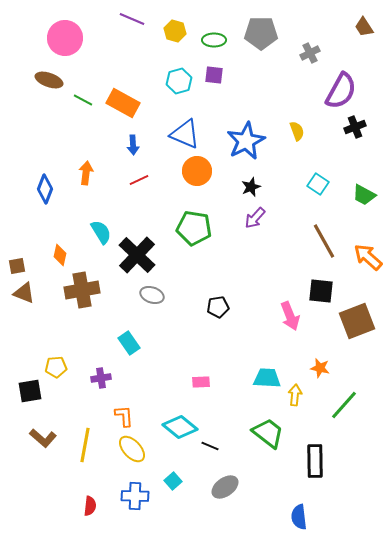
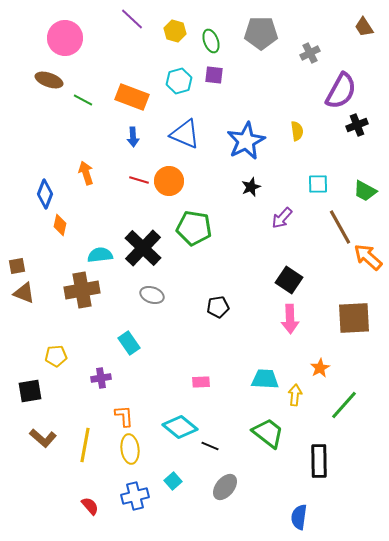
purple line at (132, 19): rotated 20 degrees clockwise
green ellipse at (214, 40): moved 3 px left, 1 px down; rotated 70 degrees clockwise
orange rectangle at (123, 103): moved 9 px right, 6 px up; rotated 8 degrees counterclockwise
black cross at (355, 127): moved 2 px right, 2 px up
yellow semicircle at (297, 131): rotated 12 degrees clockwise
blue arrow at (133, 145): moved 8 px up
orange circle at (197, 171): moved 28 px left, 10 px down
orange arrow at (86, 173): rotated 25 degrees counterclockwise
red line at (139, 180): rotated 42 degrees clockwise
cyan square at (318, 184): rotated 35 degrees counterclockwise
blue diamond at (45, 189): moved 5 px down
green trapezoid at (364, 195): moved 1 px right, 4 px up
purple arrow at (255, 218): moved 27 px right
cyan semicircle at (101, 232): moved 1 px left, 23 px down; rotated 65 degrees counterclockwise
brown line at (324, 241): moved 16 px right, 14 px up
orange diamond at (60, 255): moved 30 px up
black cross at (137, 255): moved 6 px right, 7 px up
black square at (321, 291): moved 32 px left, 11 px up; rotated 28 degrees clockwise
pink arrow at (290, 316): moved 3 px down; rotated 20 degrees clockwise
brown square at (357, 321): moved 3 px left, 3 px up; rotated 18 degrees clockwise
yellow pentagon at (56, 367): moved 11 px up
orange star at (320, 368): rotated 30 degrees clockwise
cyan trapezoid at (267, 378): moved 2 px left, 1 px down
yellow ellipse at (132, 449): moved 2 px left; rotated 36 degrees clockwise
black rectangle at (315, 461): moved 4 px right
gray ellipse at (225, 487): rotated 16 degrees counterclockwise
blue cross at (135, 496): rotated 16 degrees counterclockwise
red semicircle at (90, 506): rotated 48 degrees counterclockwise
blue semicircle at (299, 517): rotated 15 degrees clockwise
